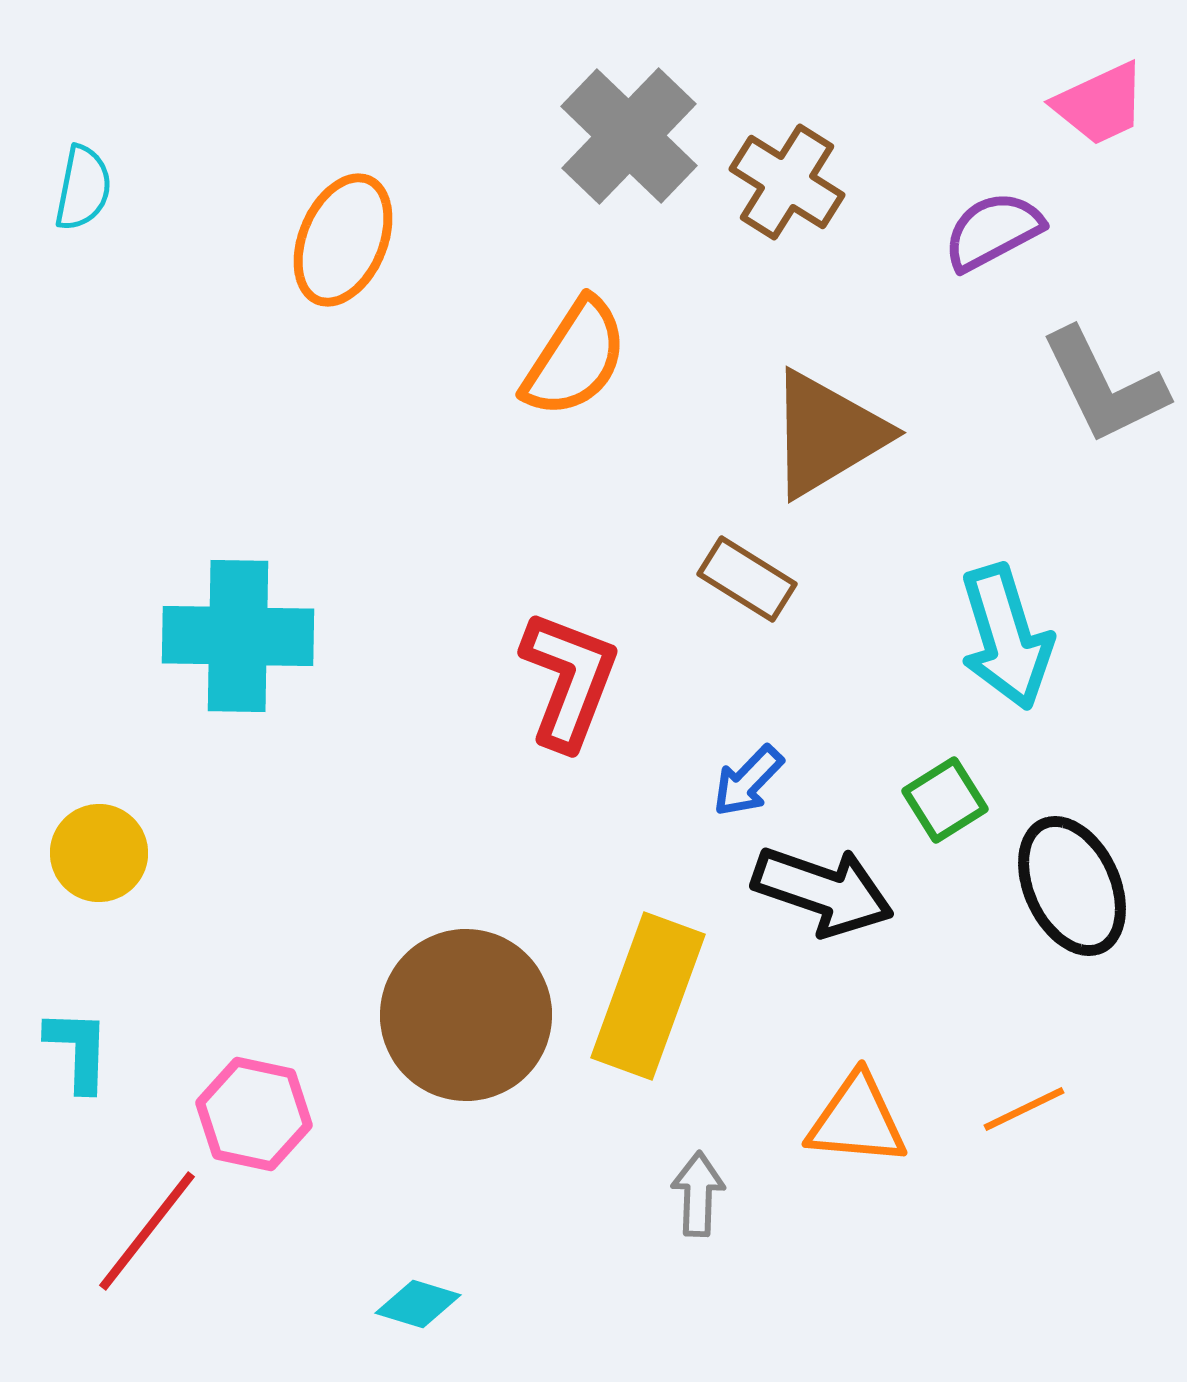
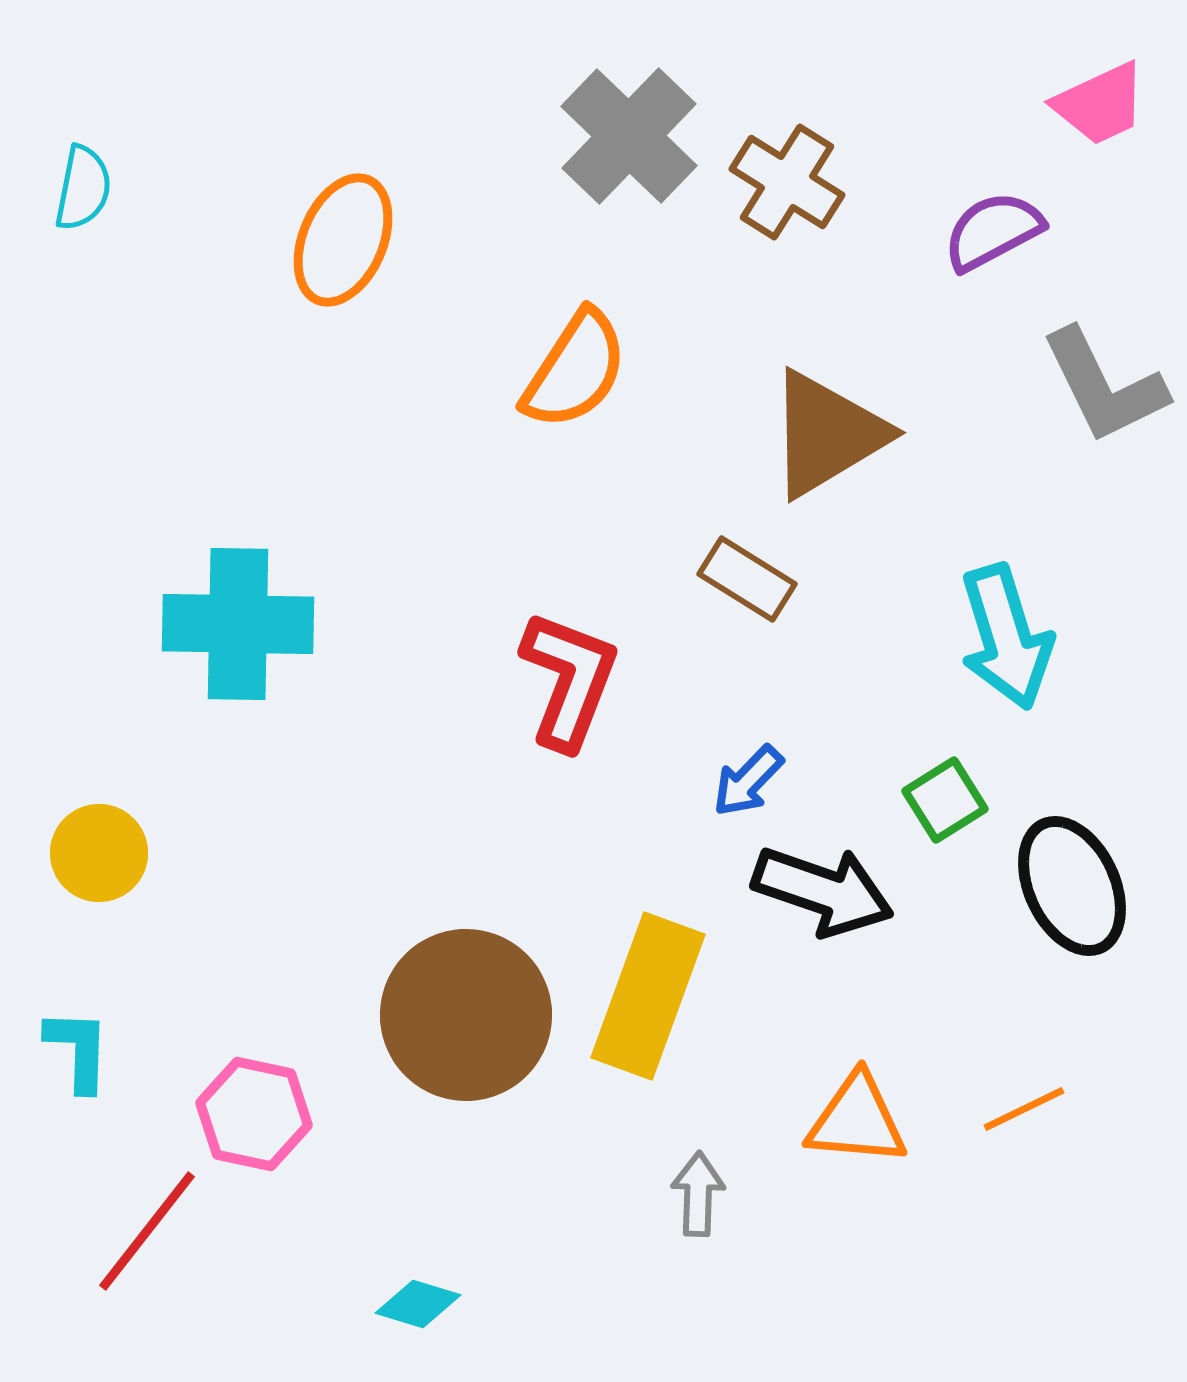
orange semicircle: moved 12 px down
cyan cross: moved 12 px up
